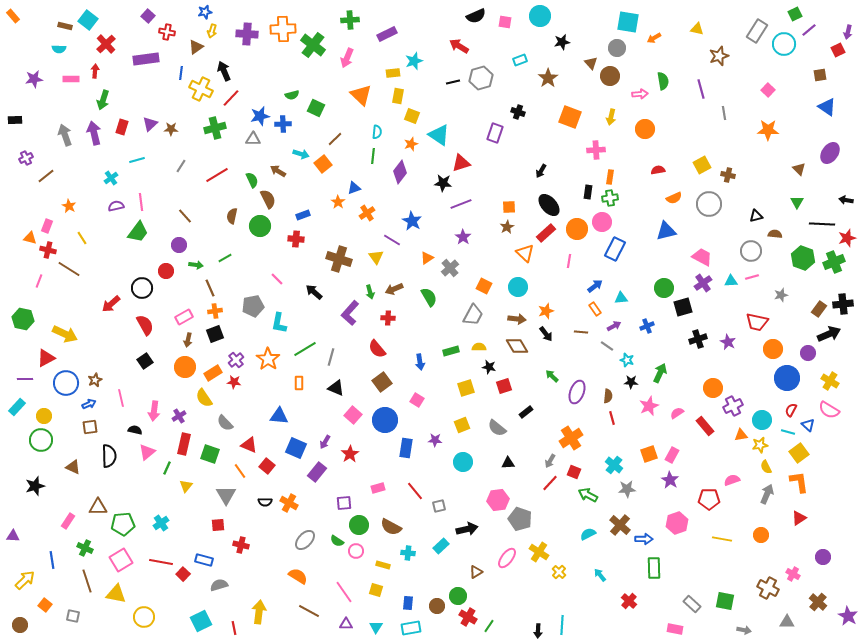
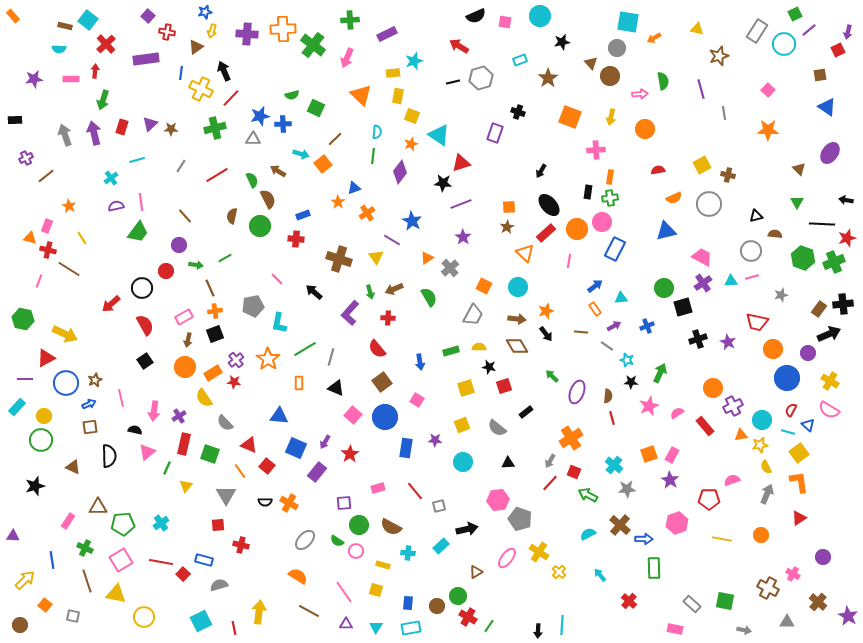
blue circle at (385, 420): moved 3 px up
